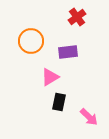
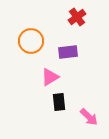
black rectangle: rotated 18 degrees counterclockwise
